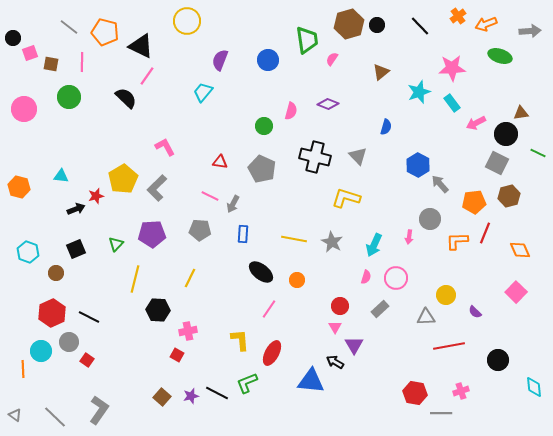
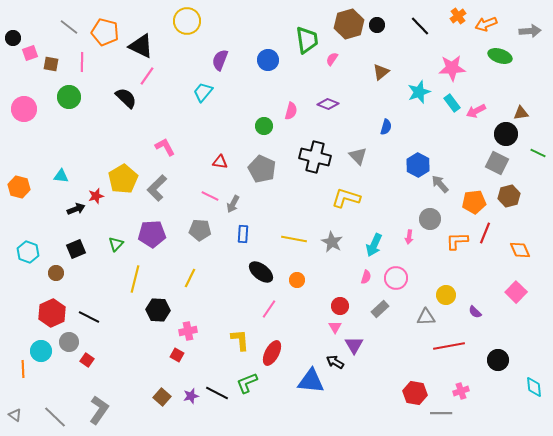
pink arrow at (476, 123): moved 12 px up
